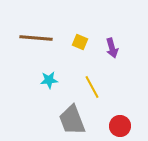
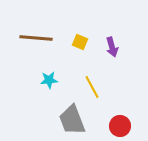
purple arrow: moved 1 px up
